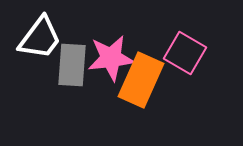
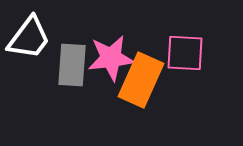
white trapezoid: moved 11 px left
pink square: rotated 27 degrees counterclockwise
